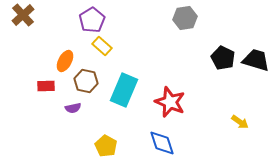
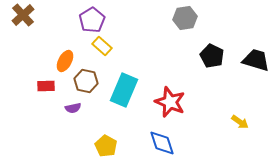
black pentagon: moved 11 px left, 2 px up
